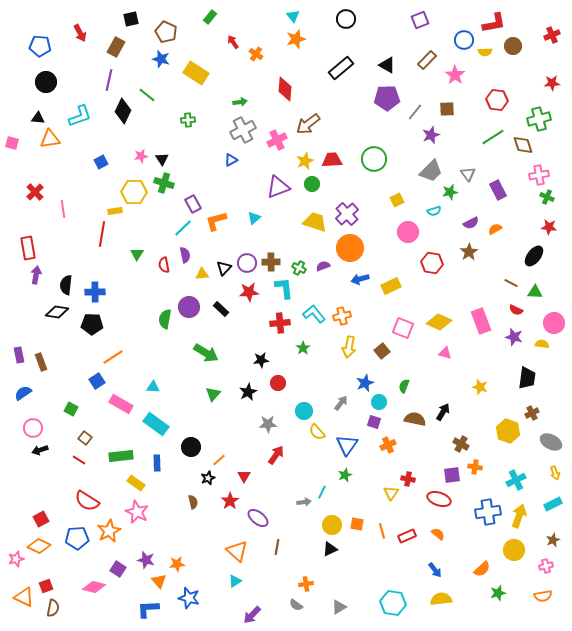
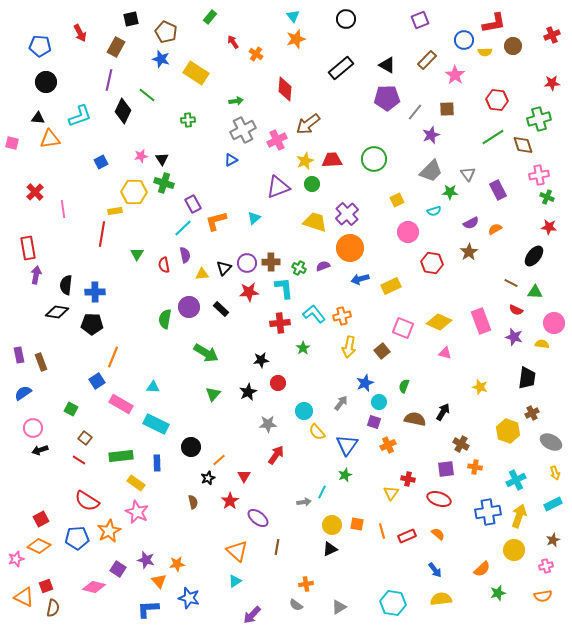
green arrow at (240, 102): moved 4 px left, 1 px up
green star at (450, 192): rotated 14 degrees clockwise
orange line at (113, 357): rotated 35 degrees counterclockwise
cyan rectangle at (156, 424): rotated 10 degrees counterclockwise
purple square at (452, 475): moved 6 px left, 6 px up
